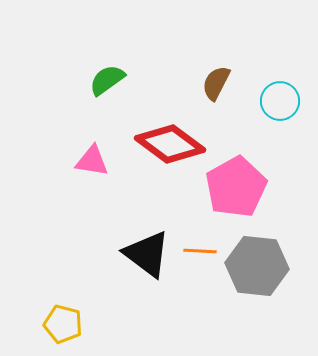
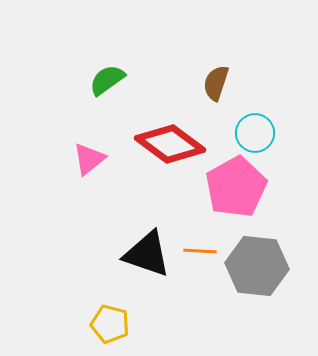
brown semicircle: rotated 9 degrees counterclockwise
cyan circle: moved 25 px left, 32 px down
pink triangle: moved 3 px left, 2 px up; rotated 48 degrees counterclockwise
black triangle: rotated 18 degrees counterclockwise
yellow pentagon: moved 47 px right
